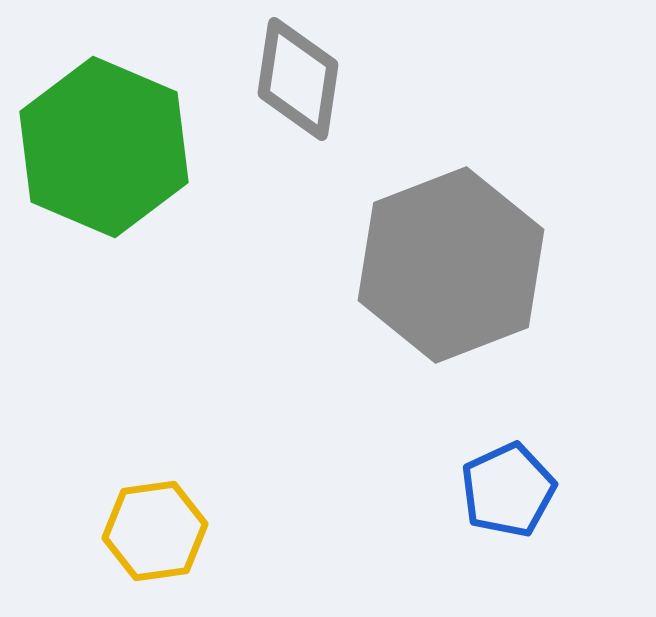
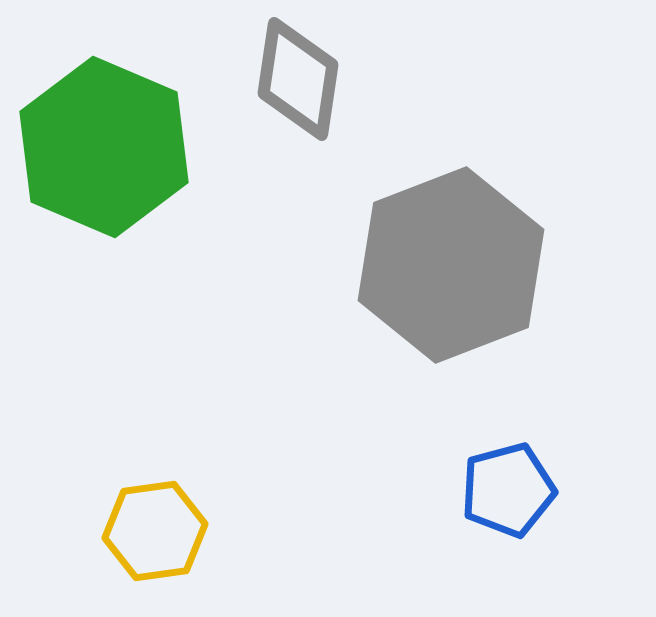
blue pentagon: rotated 10 degrees clockwise
